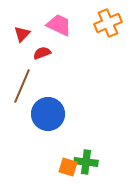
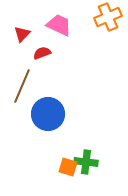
orange cross: moved 6 px up
